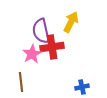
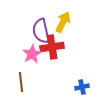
yellow arrow: moved 8 px left
